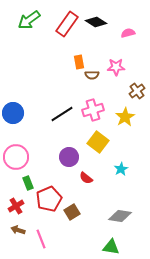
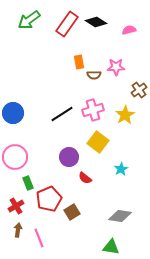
pink semicircle: moved 1 px right, 3 px up
brown semicircle: moved 2 px right
brown cross: moved 2 px right, 1 px up
yellow star: moved 2 px up
pink circle: moved 1 px left
red semicircle: moved 1 px left
brown arrow: rotated 80 degrees clockwise
pink line: moved 2 px left, 1 px up
